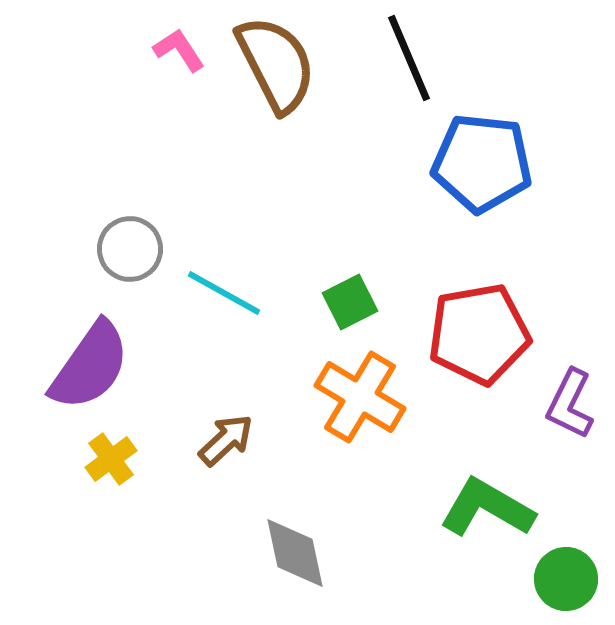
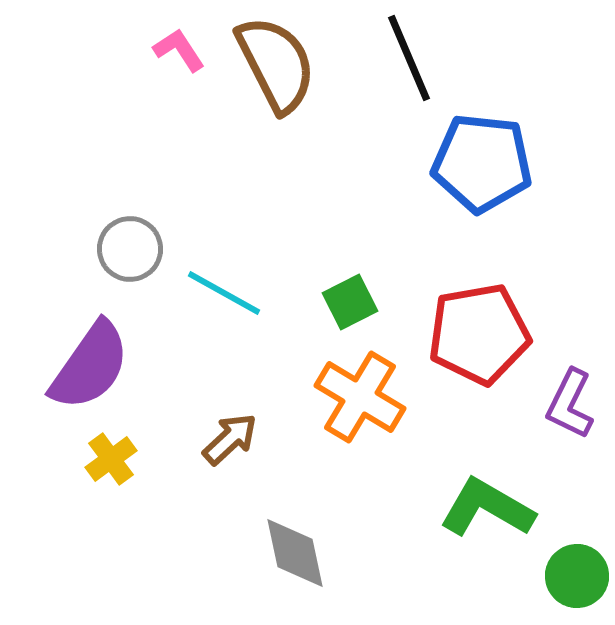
brown arrow: moved 4 px right, 1 px up
green circle: moved 11 px right, 3 px up
